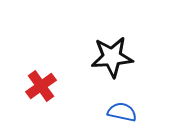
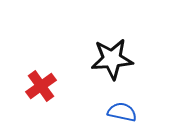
black star: moved 2 px down
